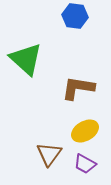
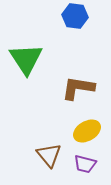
green triangle: rotated 15 degrees clockwise
yellow ellipse: moved 2 px right
brown triangle: moved 1 px down; rotated 16 degrees counterclockwise
purple trapezoid: rotated 15 degrees counterclockwise
